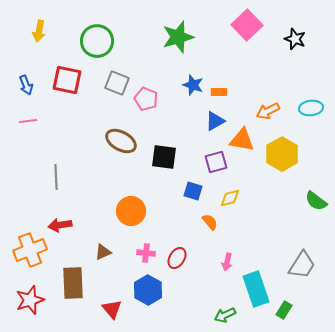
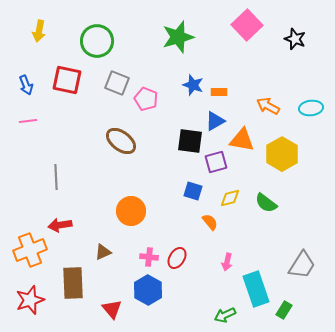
orange arrow: moved 5 px up; rotated 55 degrees clockwise
brown ellipse: rotated 8 degrees clockwise
black square: moved 26 px right, 16 px up
green semicircle: moved 50 px left, 2 px down
pink cross: moved 3 px right, 4 px down
